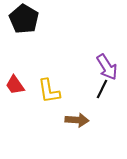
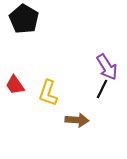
yellow L-shape: moved 1 px left, 2 px down; rotated 28 degrees clockwise
